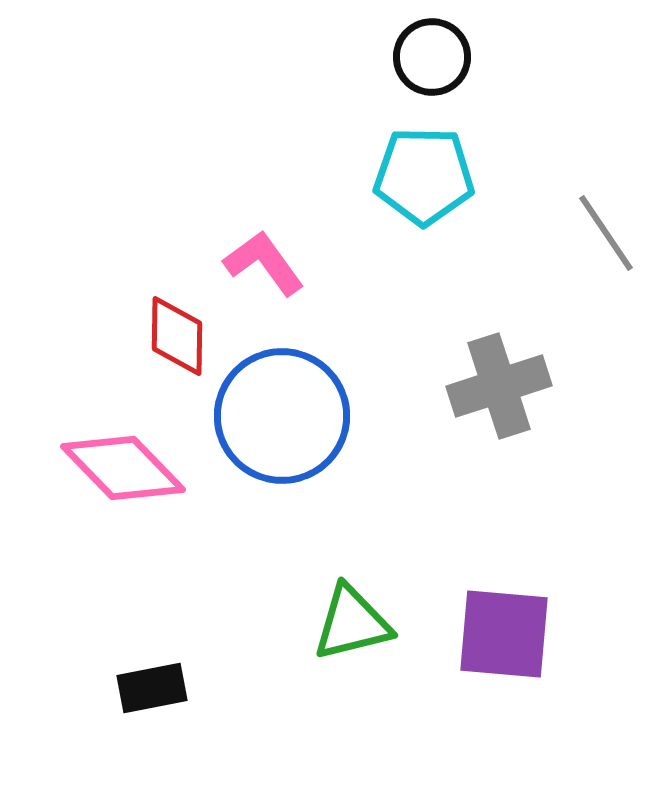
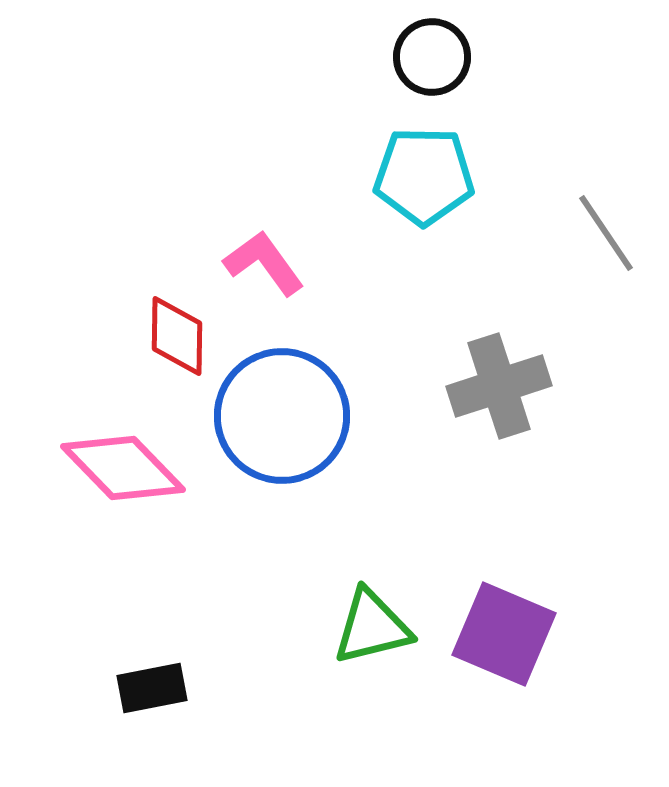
green triangle: moved 20 px right, 4 px down
purple square: rotated 18 degrees clockwise
